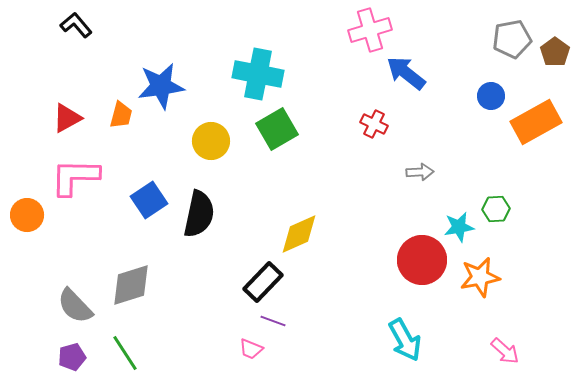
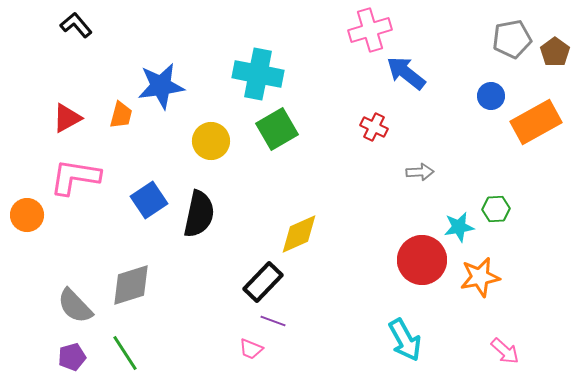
red cross: moved 3 px down
pink L-shape: rotated 8 degrees clockwise
